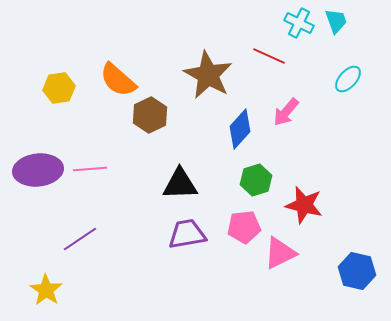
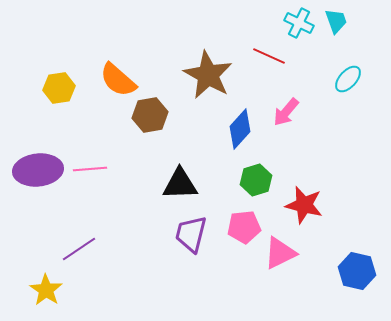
brown hexagon: rotated 16 degrees clockwise
purple trapezoid: moved 4 px right; rotated 66 degrees counterclockwise
purple line: moved 1 px left, 10 px down
